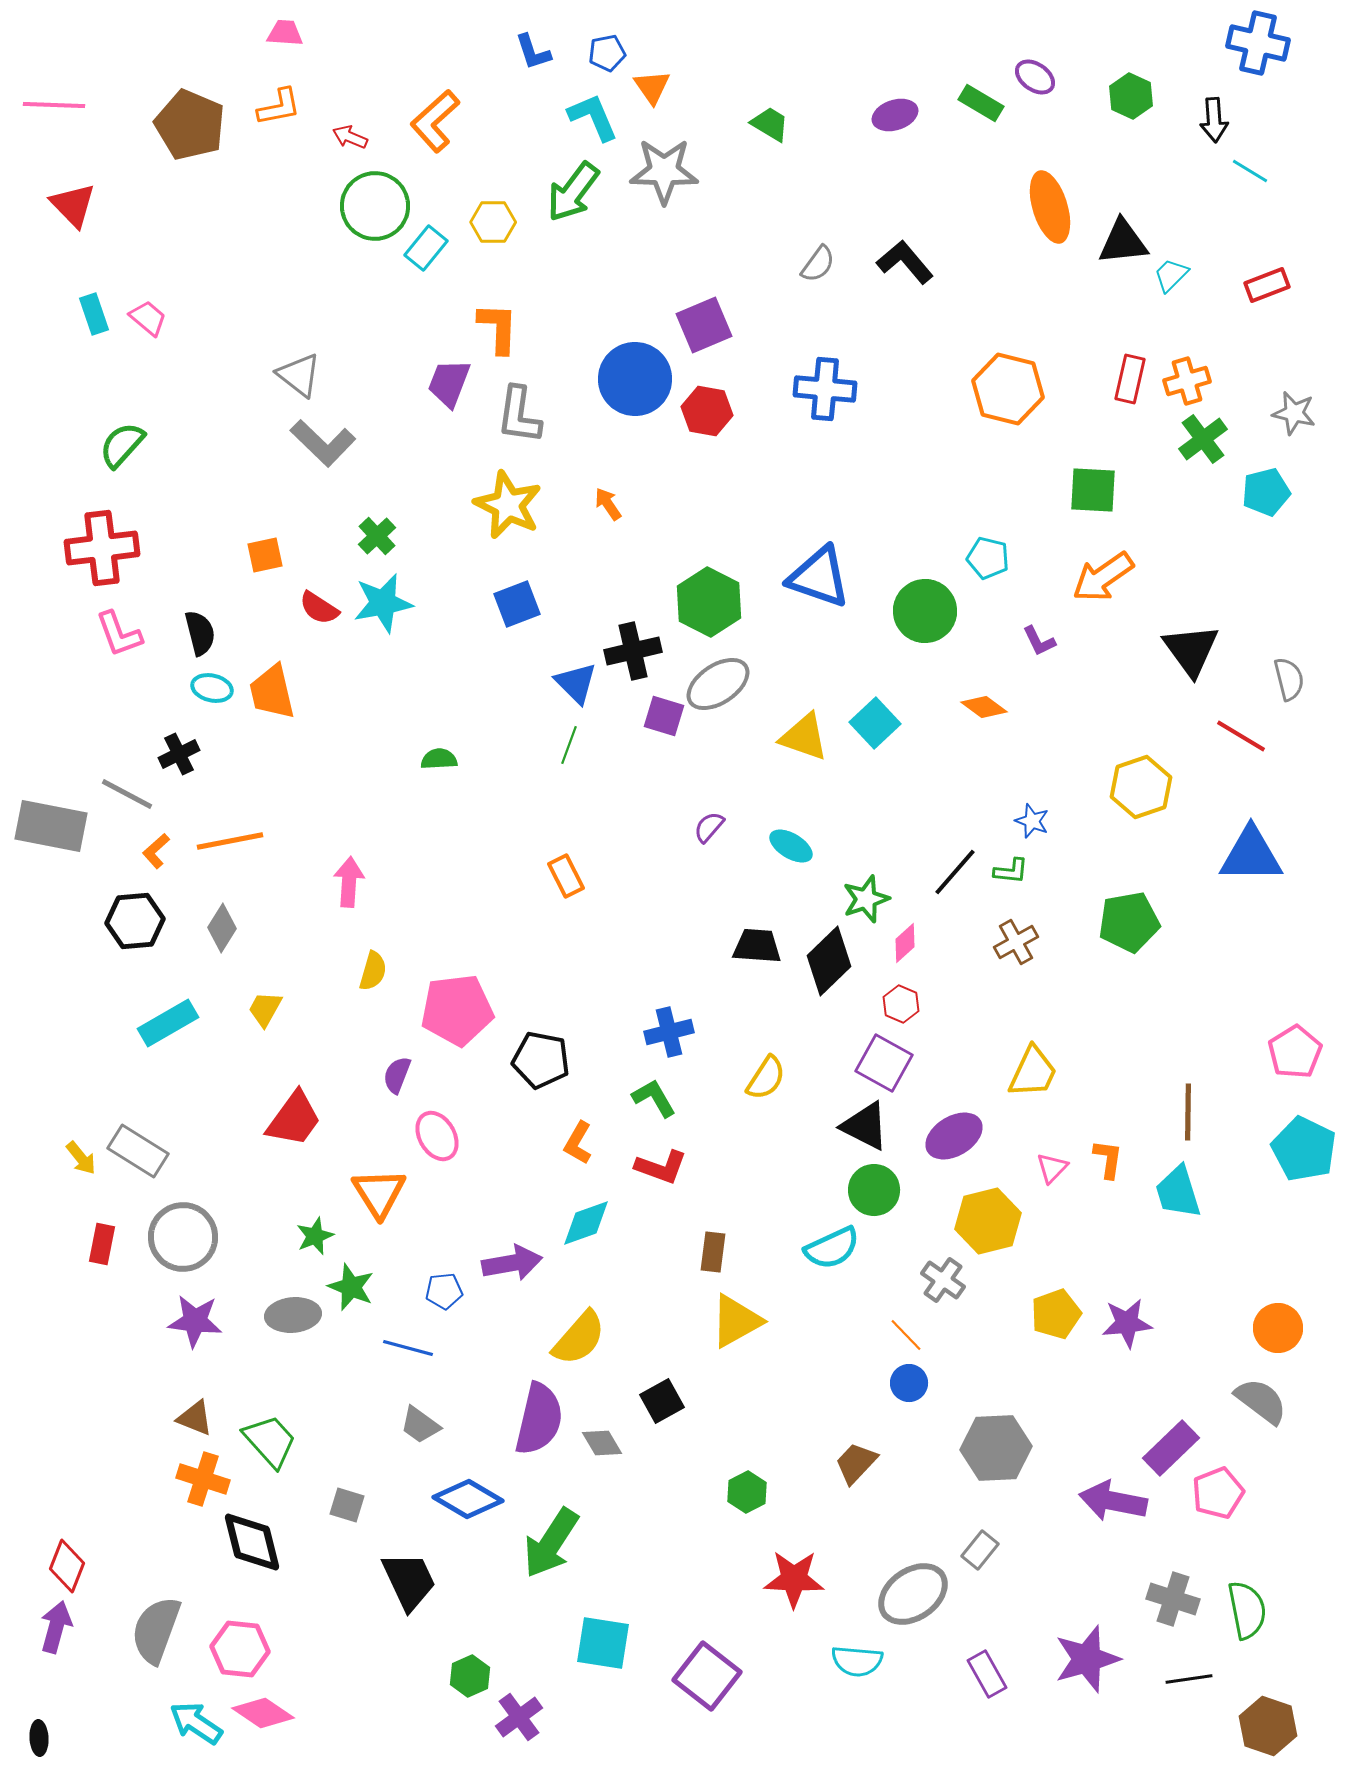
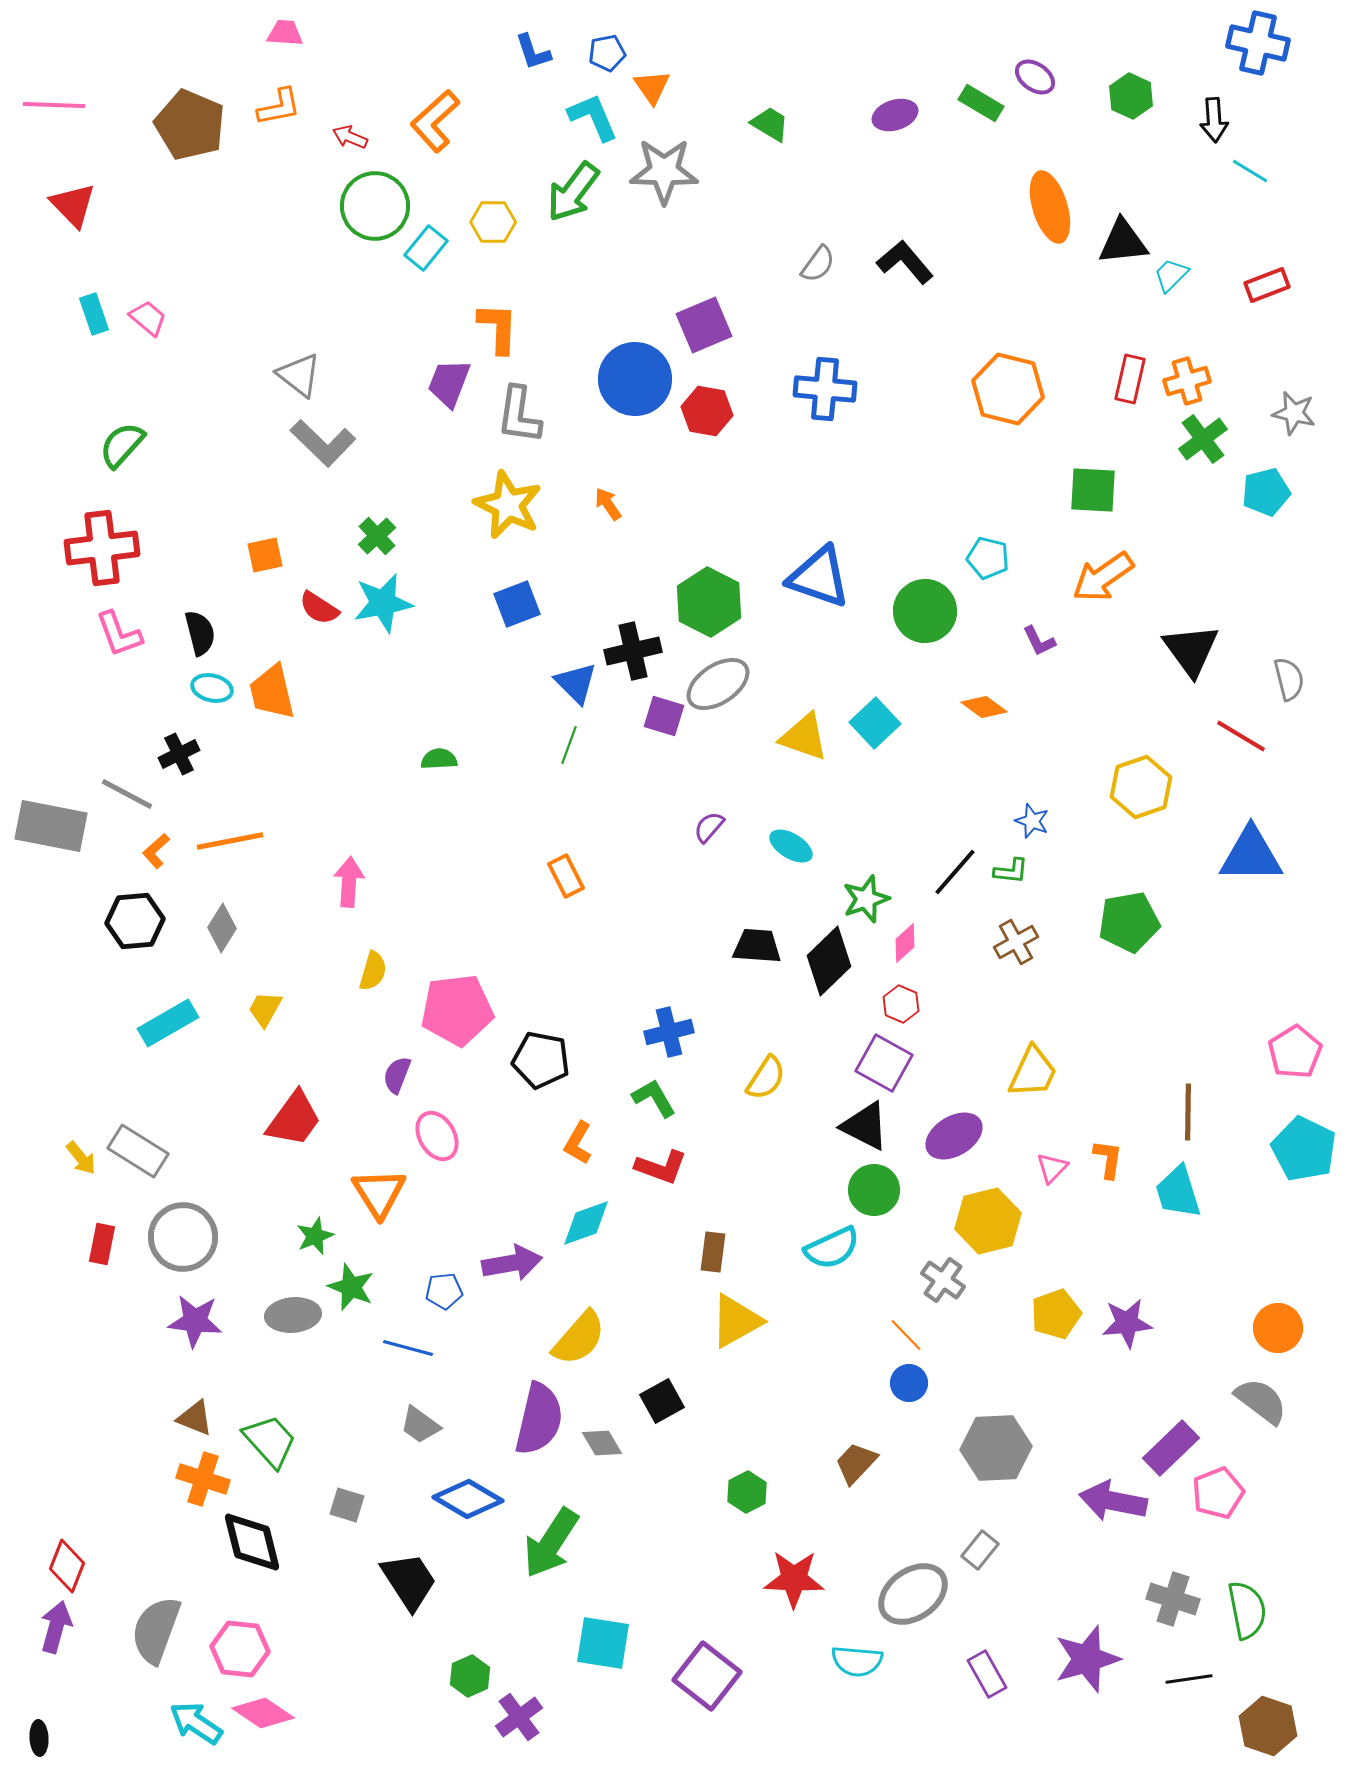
black trapezoid at (409, 1581): rotated 8 degrees counterclockwise
